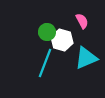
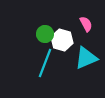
pink semicircle: moved 4 px right, 3 px down
green circle: moved 2 px left, 2 px down
